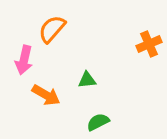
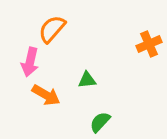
pink arrow: moved 6 px right, 2 px down
green semicircle: moved 2 px right; rotated 20 degrees counterclockwise
